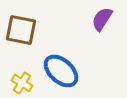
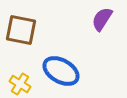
blue ellipse: rotated 12 degrees counterclockwise
yellow cross: moved 2 px left, 1 px down
